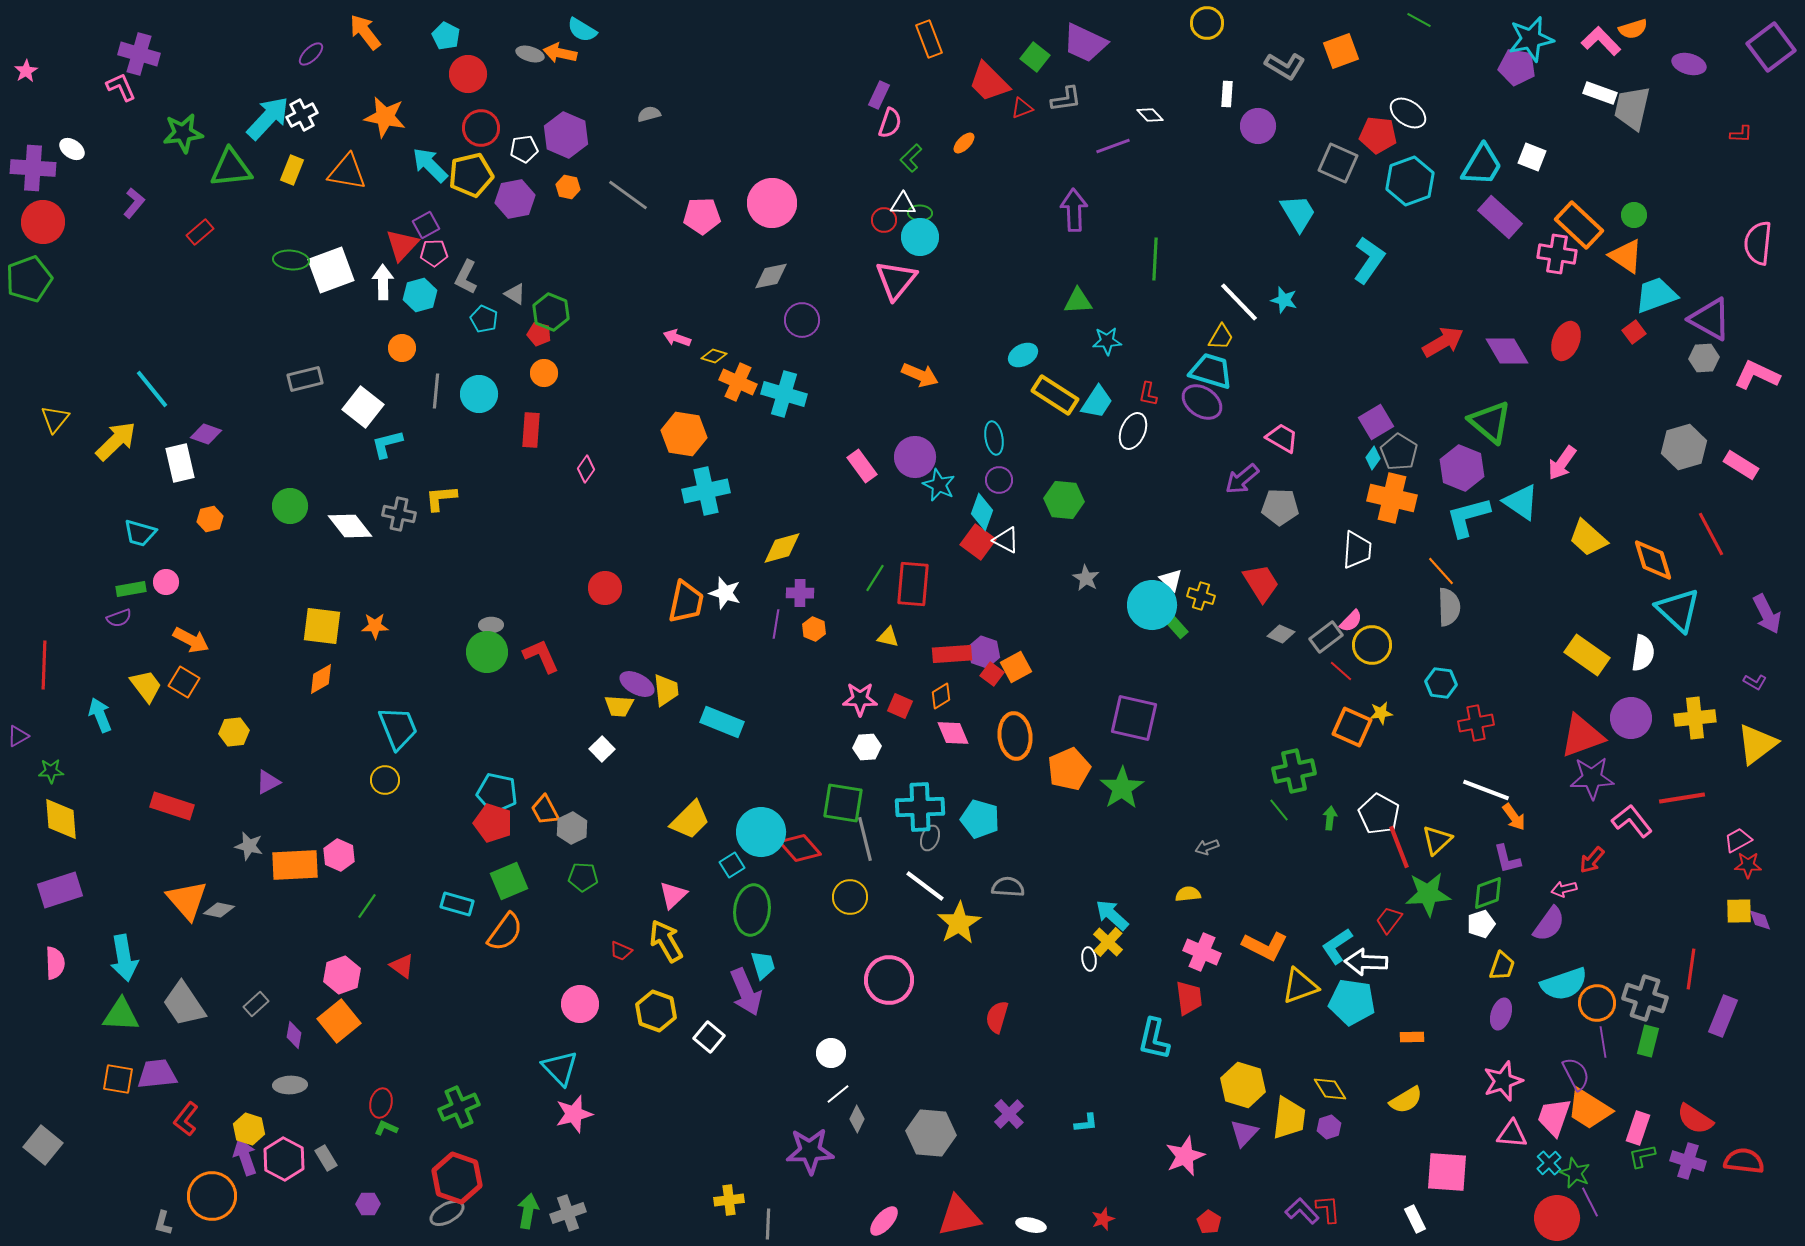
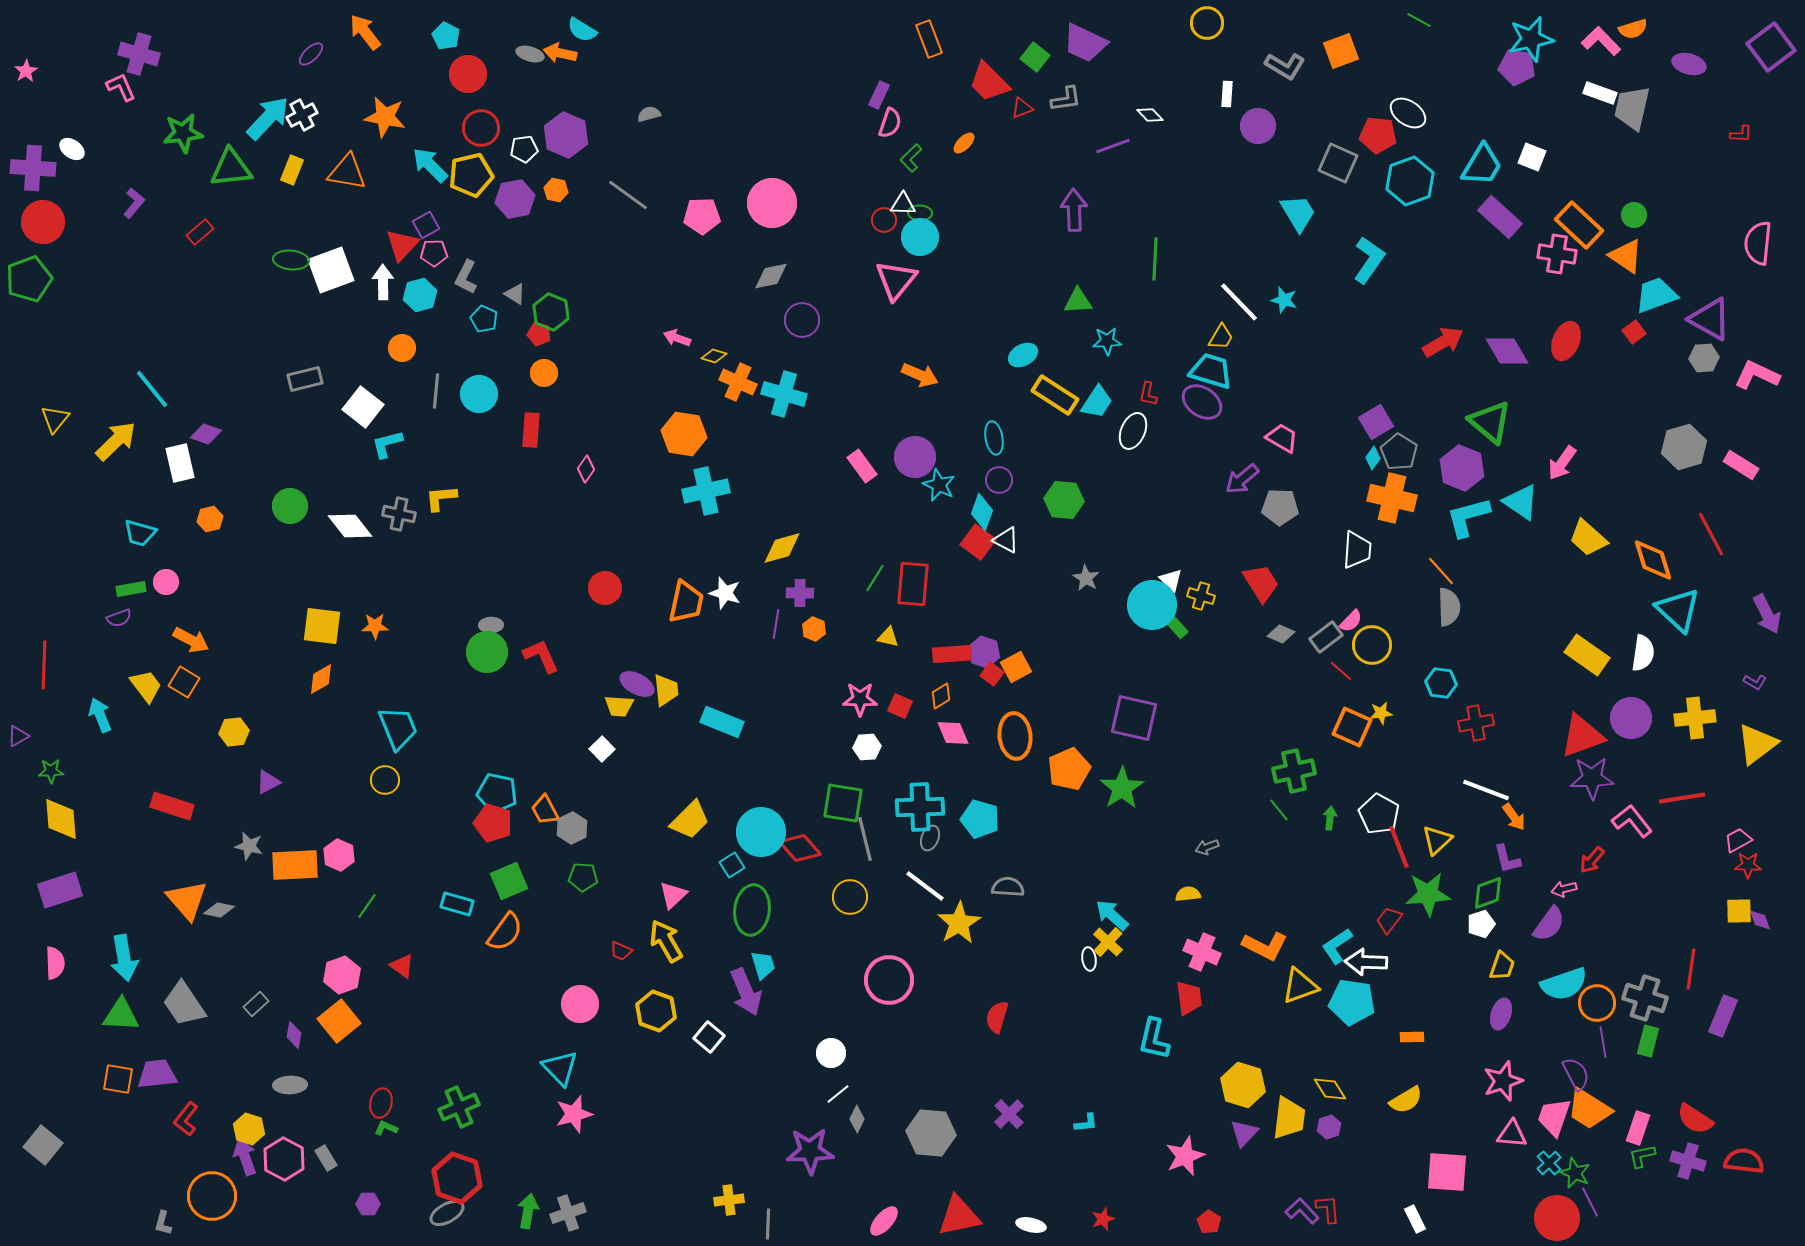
orange hexagon at (568, 187): moved 12 px left, 3 px down
